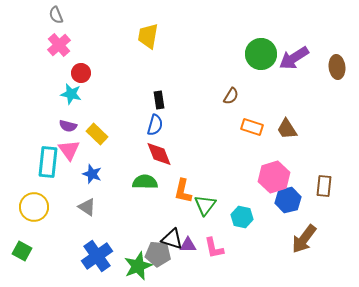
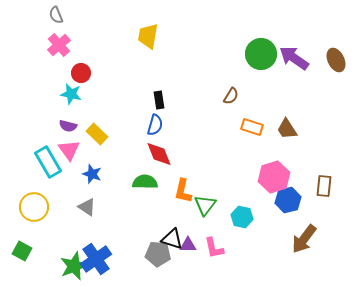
purple arrow: rotated 68 degrees clockwise
brown ellipse: moved 1 px left, 7 px up; rotated 20 degrees counterclockwise
cyan rectangle: rotated 36 degrees counterclockwise
blue cross: moved 1 px left, 3 px down
green star: moved 64 px left
